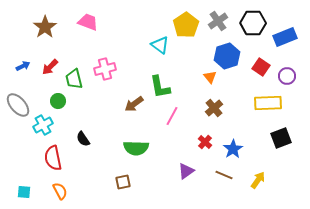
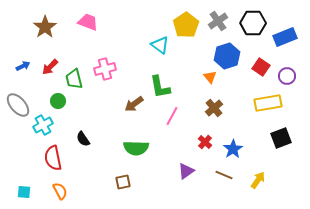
yellow rectangle: rotated 8 degrees counterclockwise
